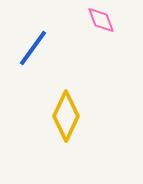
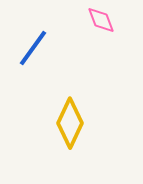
yellow diamond: moved 4 px right, 7 px down
